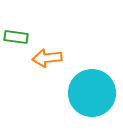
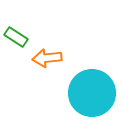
green rectangle: rotated 25 degrees clockwise
